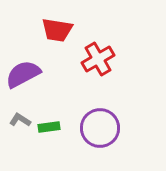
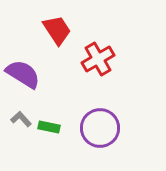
red trapezoid: rotated 132 degrees counterclockwise
purple semicircle: rotated 60 degrees clockwise
gray L-shape: moved 1 px right, 1 px up; rotated 15 degrees clockwise
green rectangle: rotated 20 degrees clockwise
